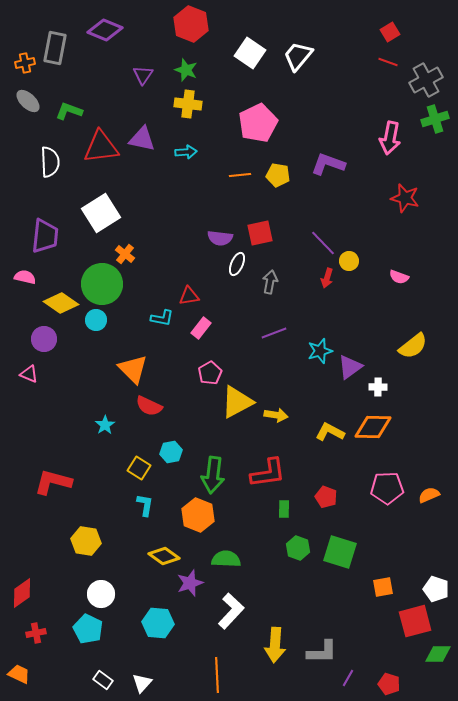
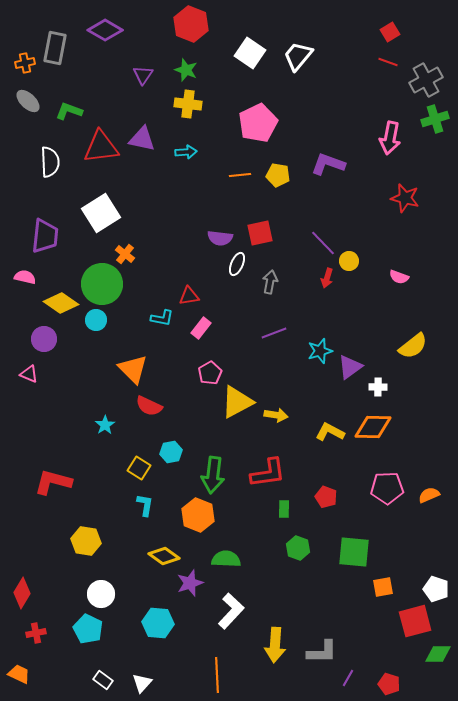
purple diamond at (105, 30): rotated 8 degrees clockwise
green square at (340, 552): moved 14 px right; rotated 12 degrees counterclockwise
red diamond at (22, 593): rotated 24 degrees counterclockwise
